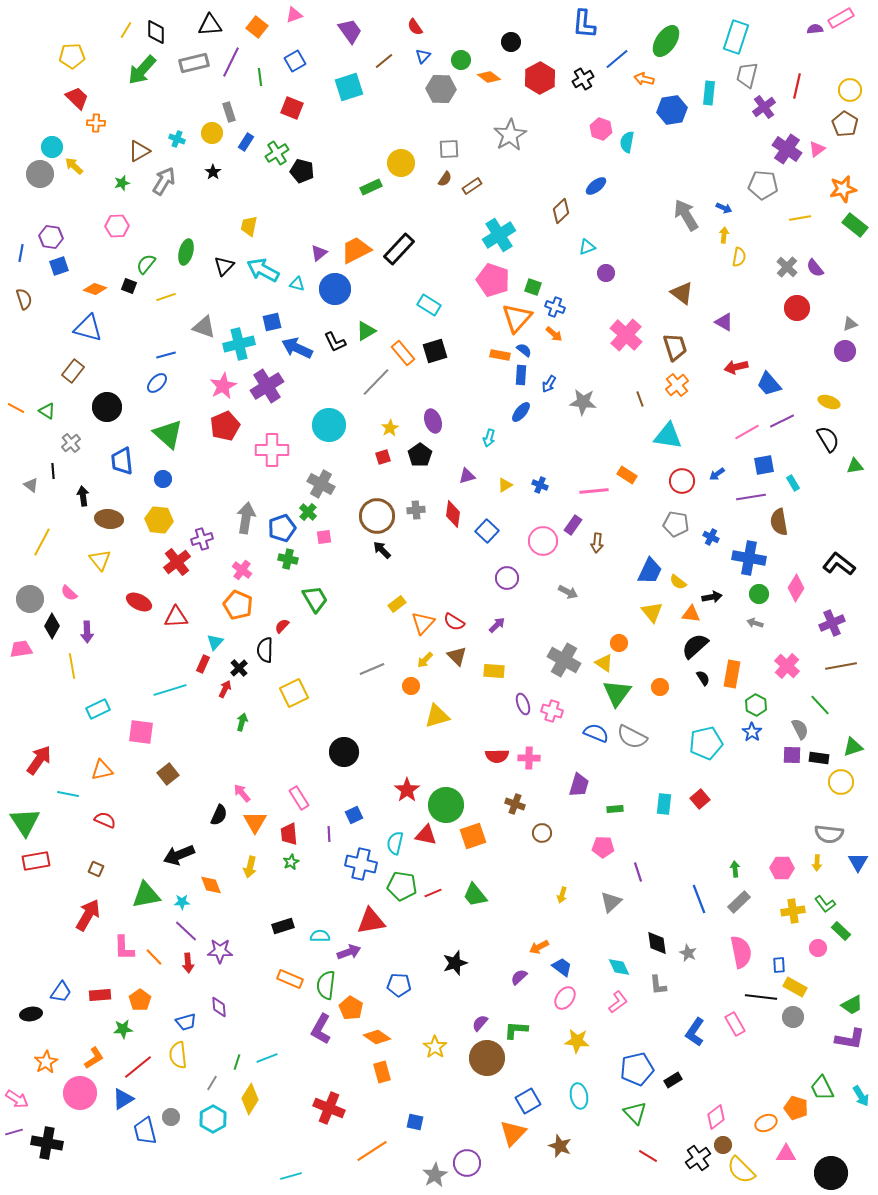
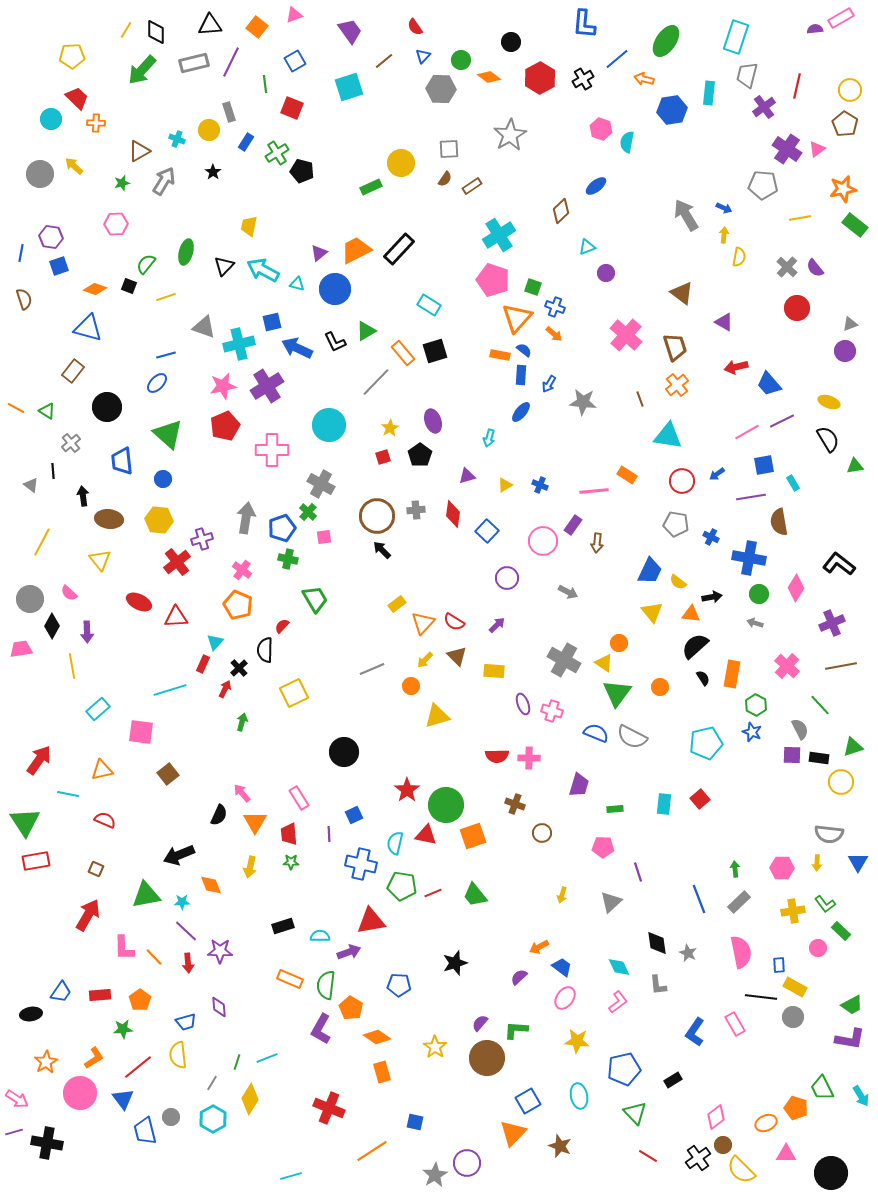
green line at (260, 77): moved 5 px right, 7 px down
yellow circle at (212, 133): moved 3 px left, 3 px up
cyan circle at (52, 147): moved 1 px left, 28 px up
pink hexagon at (117, 226): moved 1 px left, 2 px up
pink star at (223, 386): rotated 16 degrees clockwise
cyan rectangle at (98, 709): rotated 15 degrees counterclockwise
blue star at (752, 732): rotated 12 degrees counterclockwise
green star at (291, 862): rotated 28 degrees clockwise
blue pentagon at (637, 1069): moved 13 px left
blue triangle at (123, 1099): rotated 35 degrees counterclockwise
